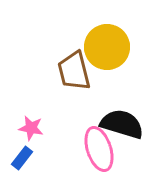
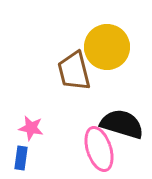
blue rectangle: moved 1 px left; rotated 30 degrees counterclockwise
